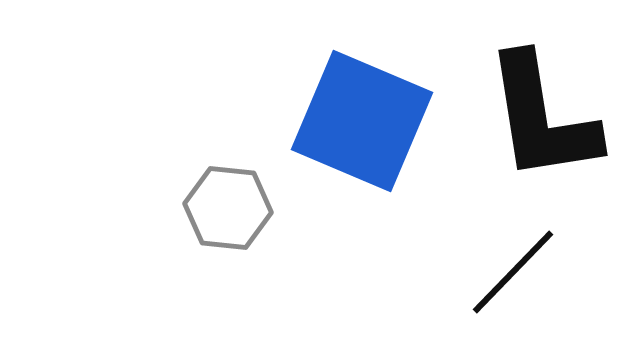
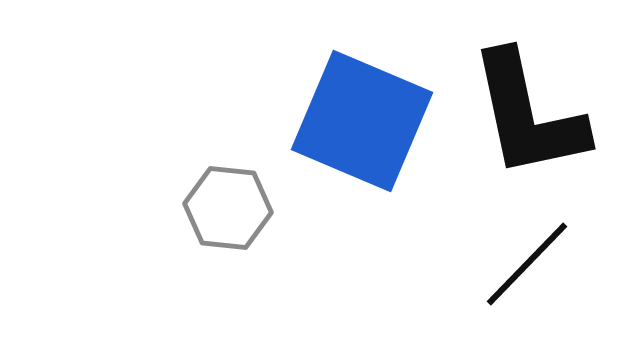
black L-shape: moved 14 px left, 3 px up; rotated 3 degrees counterclockwise
black line: moved 14 px right, 8 px up
